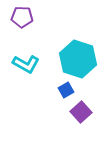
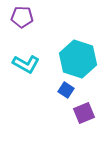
blue square: rotated 28 degrees counterclockwise
purple square: moved 3 px right, 1 px down; rotated 20 degrees clockwise
